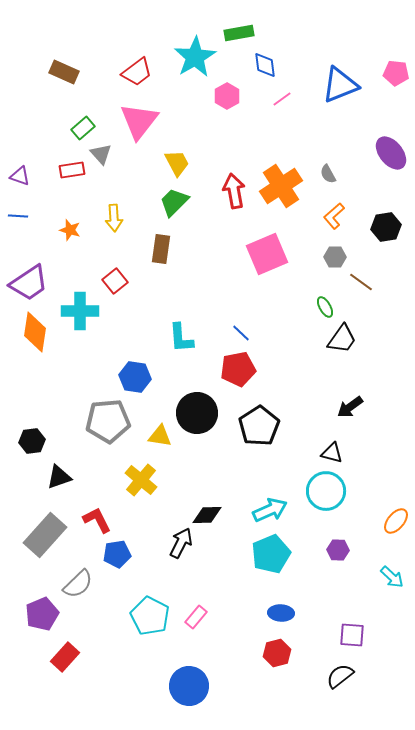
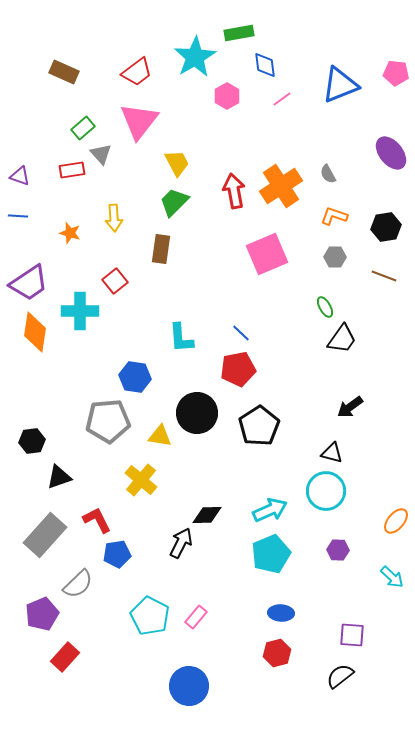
orange L-shape at (334, 216): rotated 60 degrees clockwise
orange star at (70, 230): moved 3 px down
brown line at (361, 282): moved 23 px right, 6 px up; rotated 15 degrees counterclockwise
